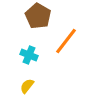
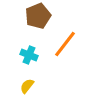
brown pentagon: rotated 20 degrees clockwise
orange line: moved 1 px left, 3 px down
